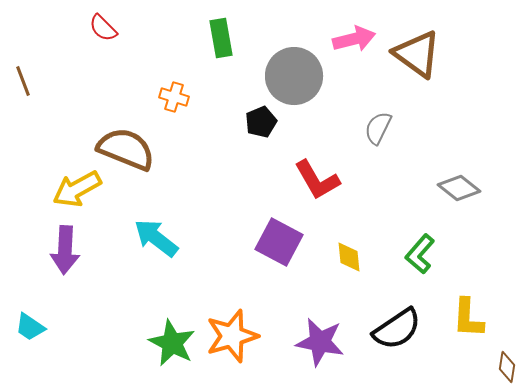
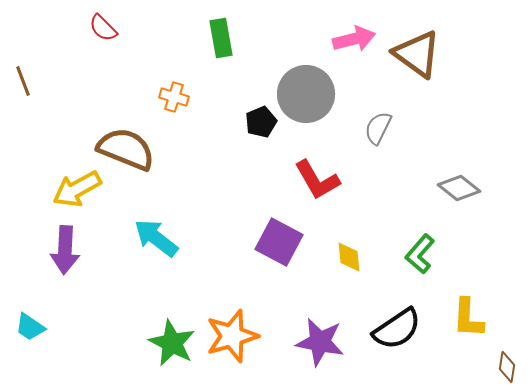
gray circle: moved 12 px right, 18 px down
